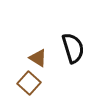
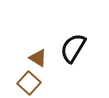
black semicircle: rotated 132 degrees counterclockwise
